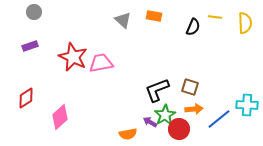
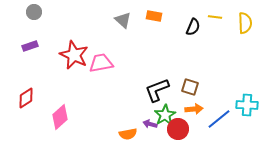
red star: moved 1 px right, 2 px up
purple arrow: moved 2 px down; rotated 16 degrees counterclockwise
red circle: moved 1 px left
